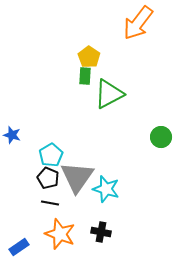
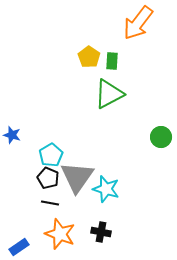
green rectangle: moved 27 px right, 15 px up
